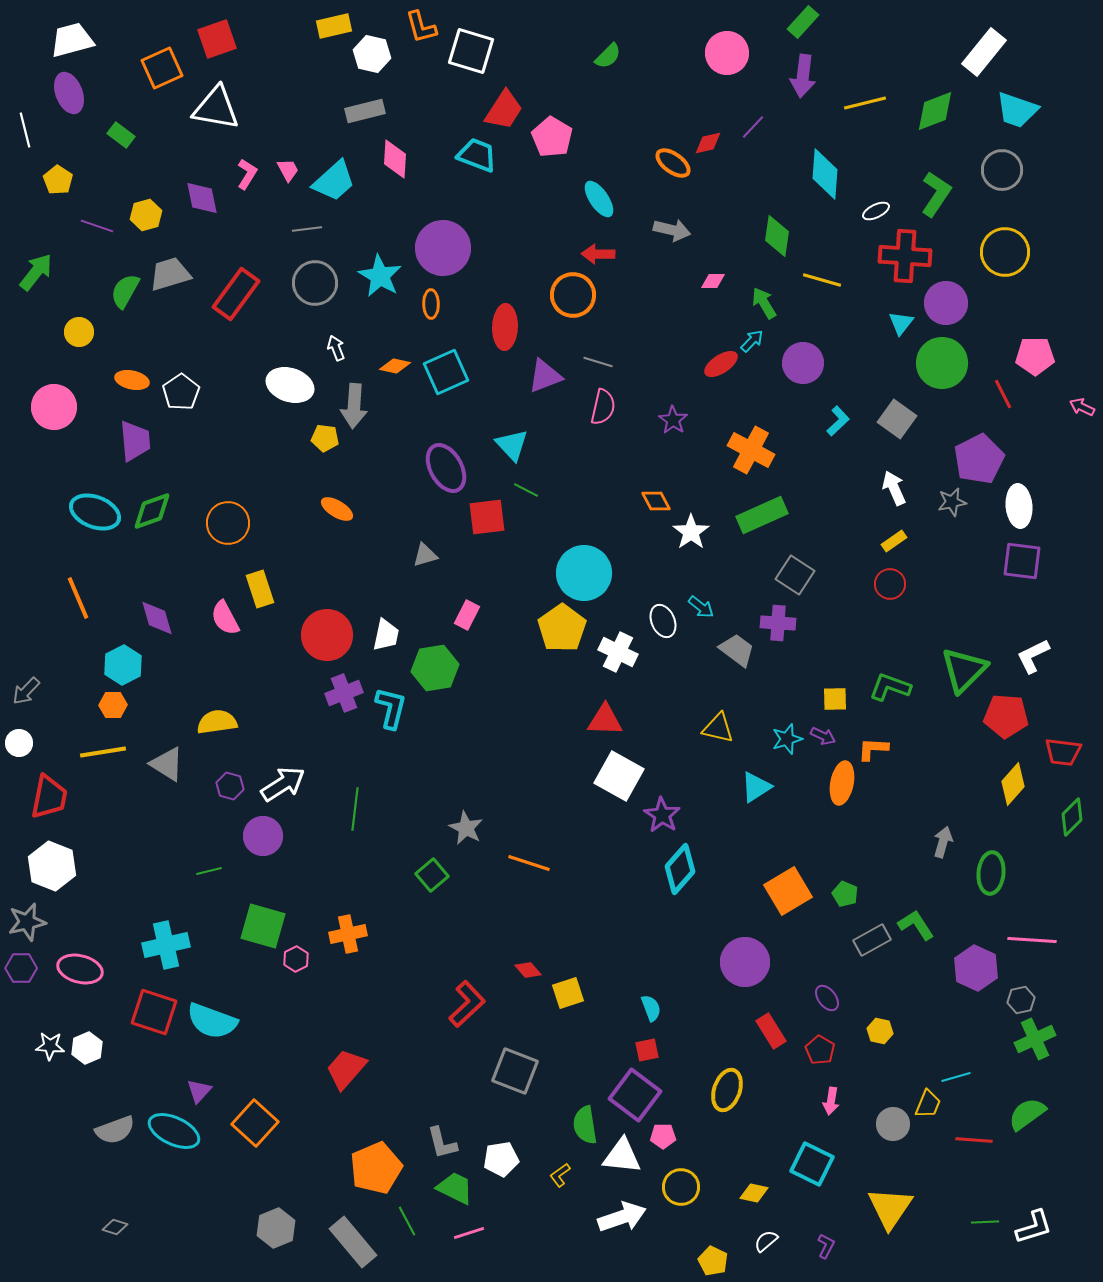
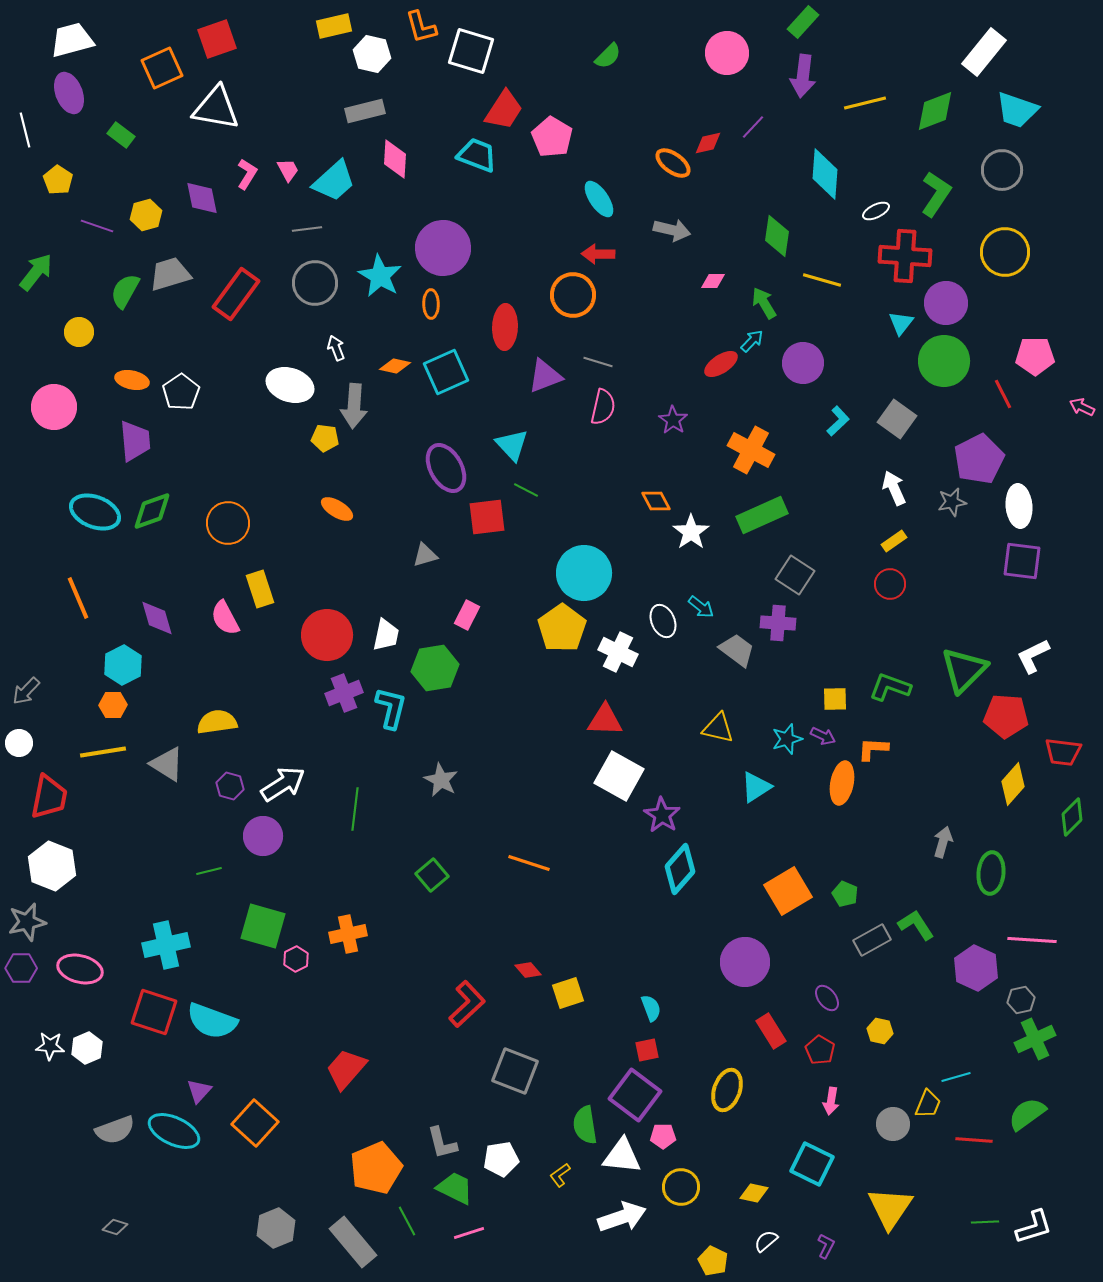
green circle at (942, 363): moved 2 px right, 2 px up
gray star at (466, 828): moved 25 px left, 48 px up
